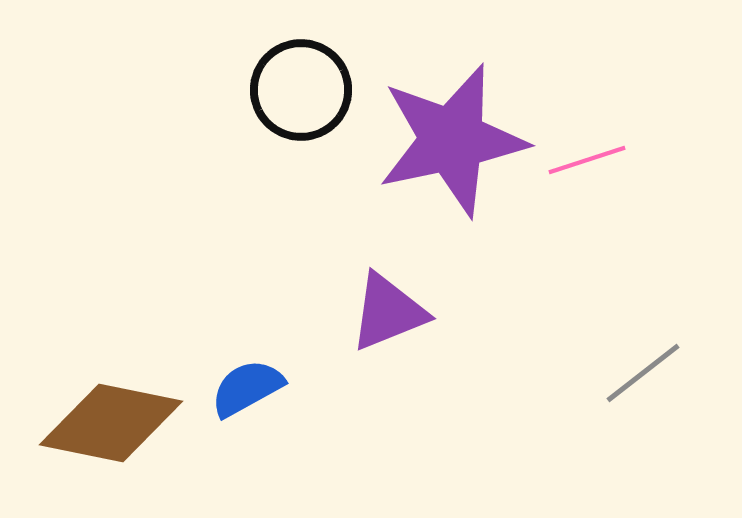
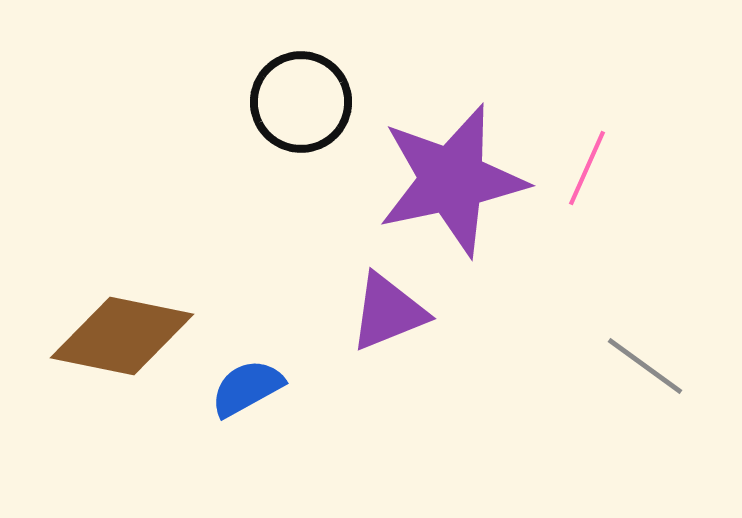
black circle: moved 12 px down
purple star: moved 40 px down
pink line: moved 8 px down; rotated 48 degrees counterclockwise
gray line: moved 2 px right, 7 px up; rotated 74 degrees clockwise
brown diamond: moved 11 px right, 87 px up
